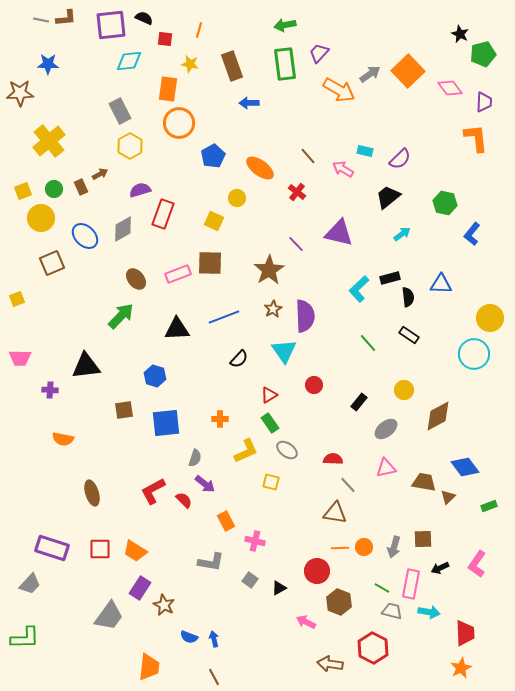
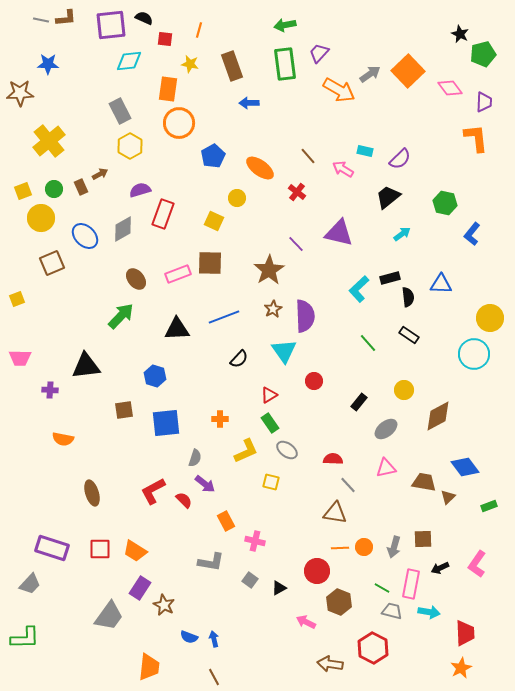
red circle at (314, 385): moved 4 px up
